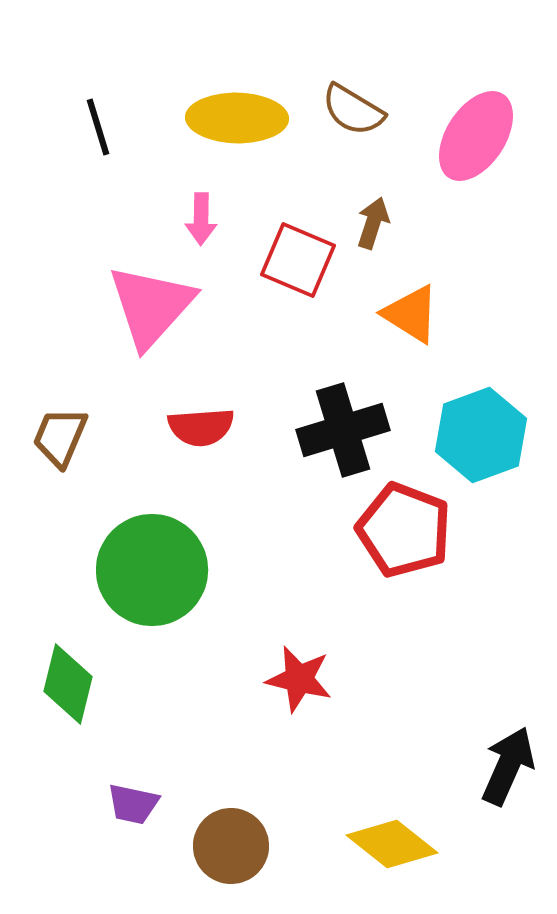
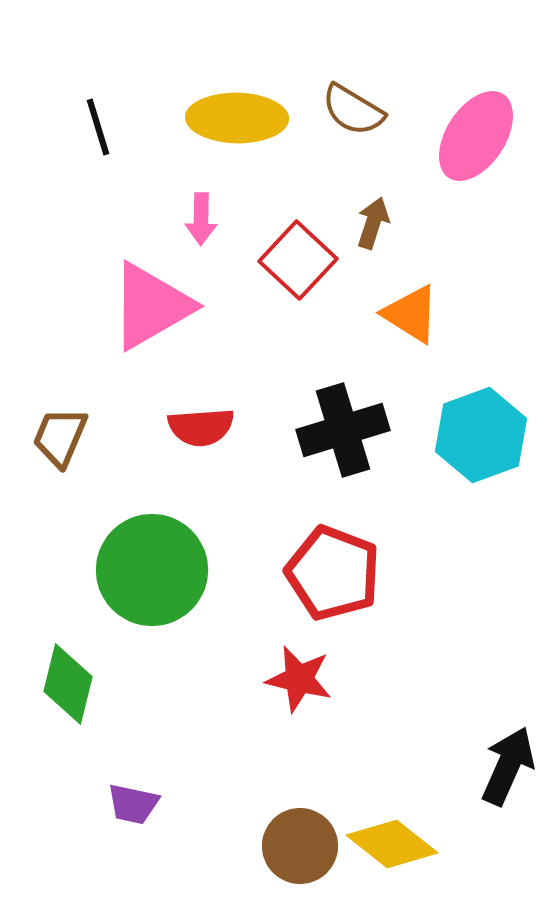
red square: rotated 20 degrees clockwise
pink triangle: rotated 18 degrees clockwise
red pentagon: moved 71 px left, 43 px down
brown circle: moved 69 px right
